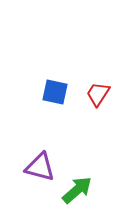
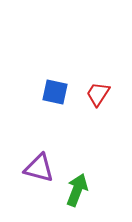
purple triangle: moved 1 px left, 1 px down
green arrow: rotated 28 degrees counterclockwise
